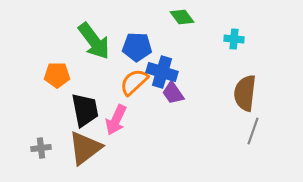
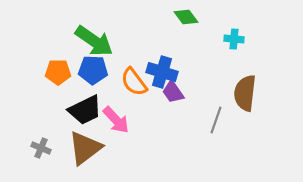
green diamond: moved 4 px right
green arrow: rotated 18 degrees counterclockwise
blue pentagon: moved 44 px left, 23 px down
orange pentagon: moved 1 px right, 3 px up
orange semicircle: rotated 84 degrees counterclockwise
purple trapezoid: moved 1 px up
black trapezoid: rotated 75 degrees clockwise
pink arrow: rotated 68 degrees counterclockwise
gray line: moved 37 px left, 11 px up
gray cross: rotated 30 degrees clockwise
